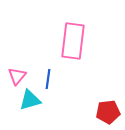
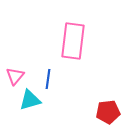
pink triangle: moved 2 px left
